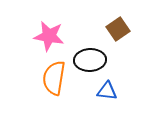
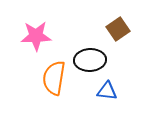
pink star: moved 13 px left; rotated 12 degrees counterclockwise
